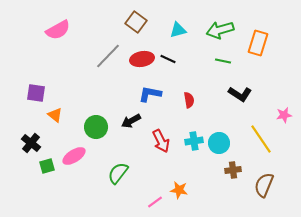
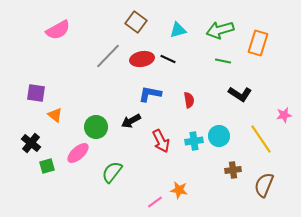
cyan circle: moved 7 px up
pink ellipse: moved 4 px right, 3 px up; rotated 10 degrees counterclockwise
green semicircle: moved 6 px left, 1 px up
